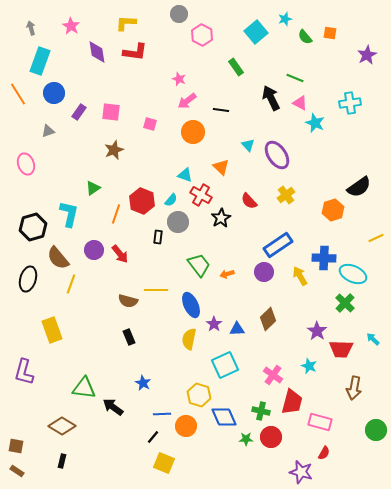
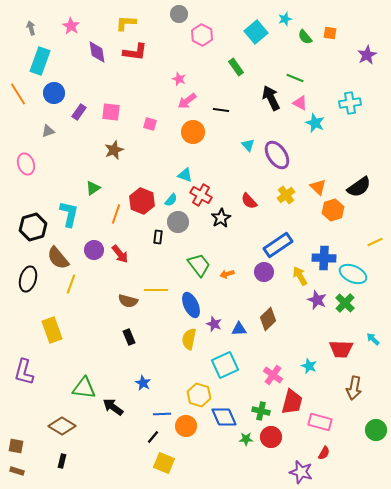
orange triangle at (221, 167): moved 97 px right, 20 px down
yellow line at (376, 238): moved 1 px left, 4 px down
purple star at (214, 324): rotated 14 degrees counterclockwise
blue triangle at (237, 329): moved 2 px right
purple star at (317, 331): moved 31 px up; rotated 12 degrees counterclockwise
brown rectangle at (17, 471): rotated 16 degrees counterclockwise
